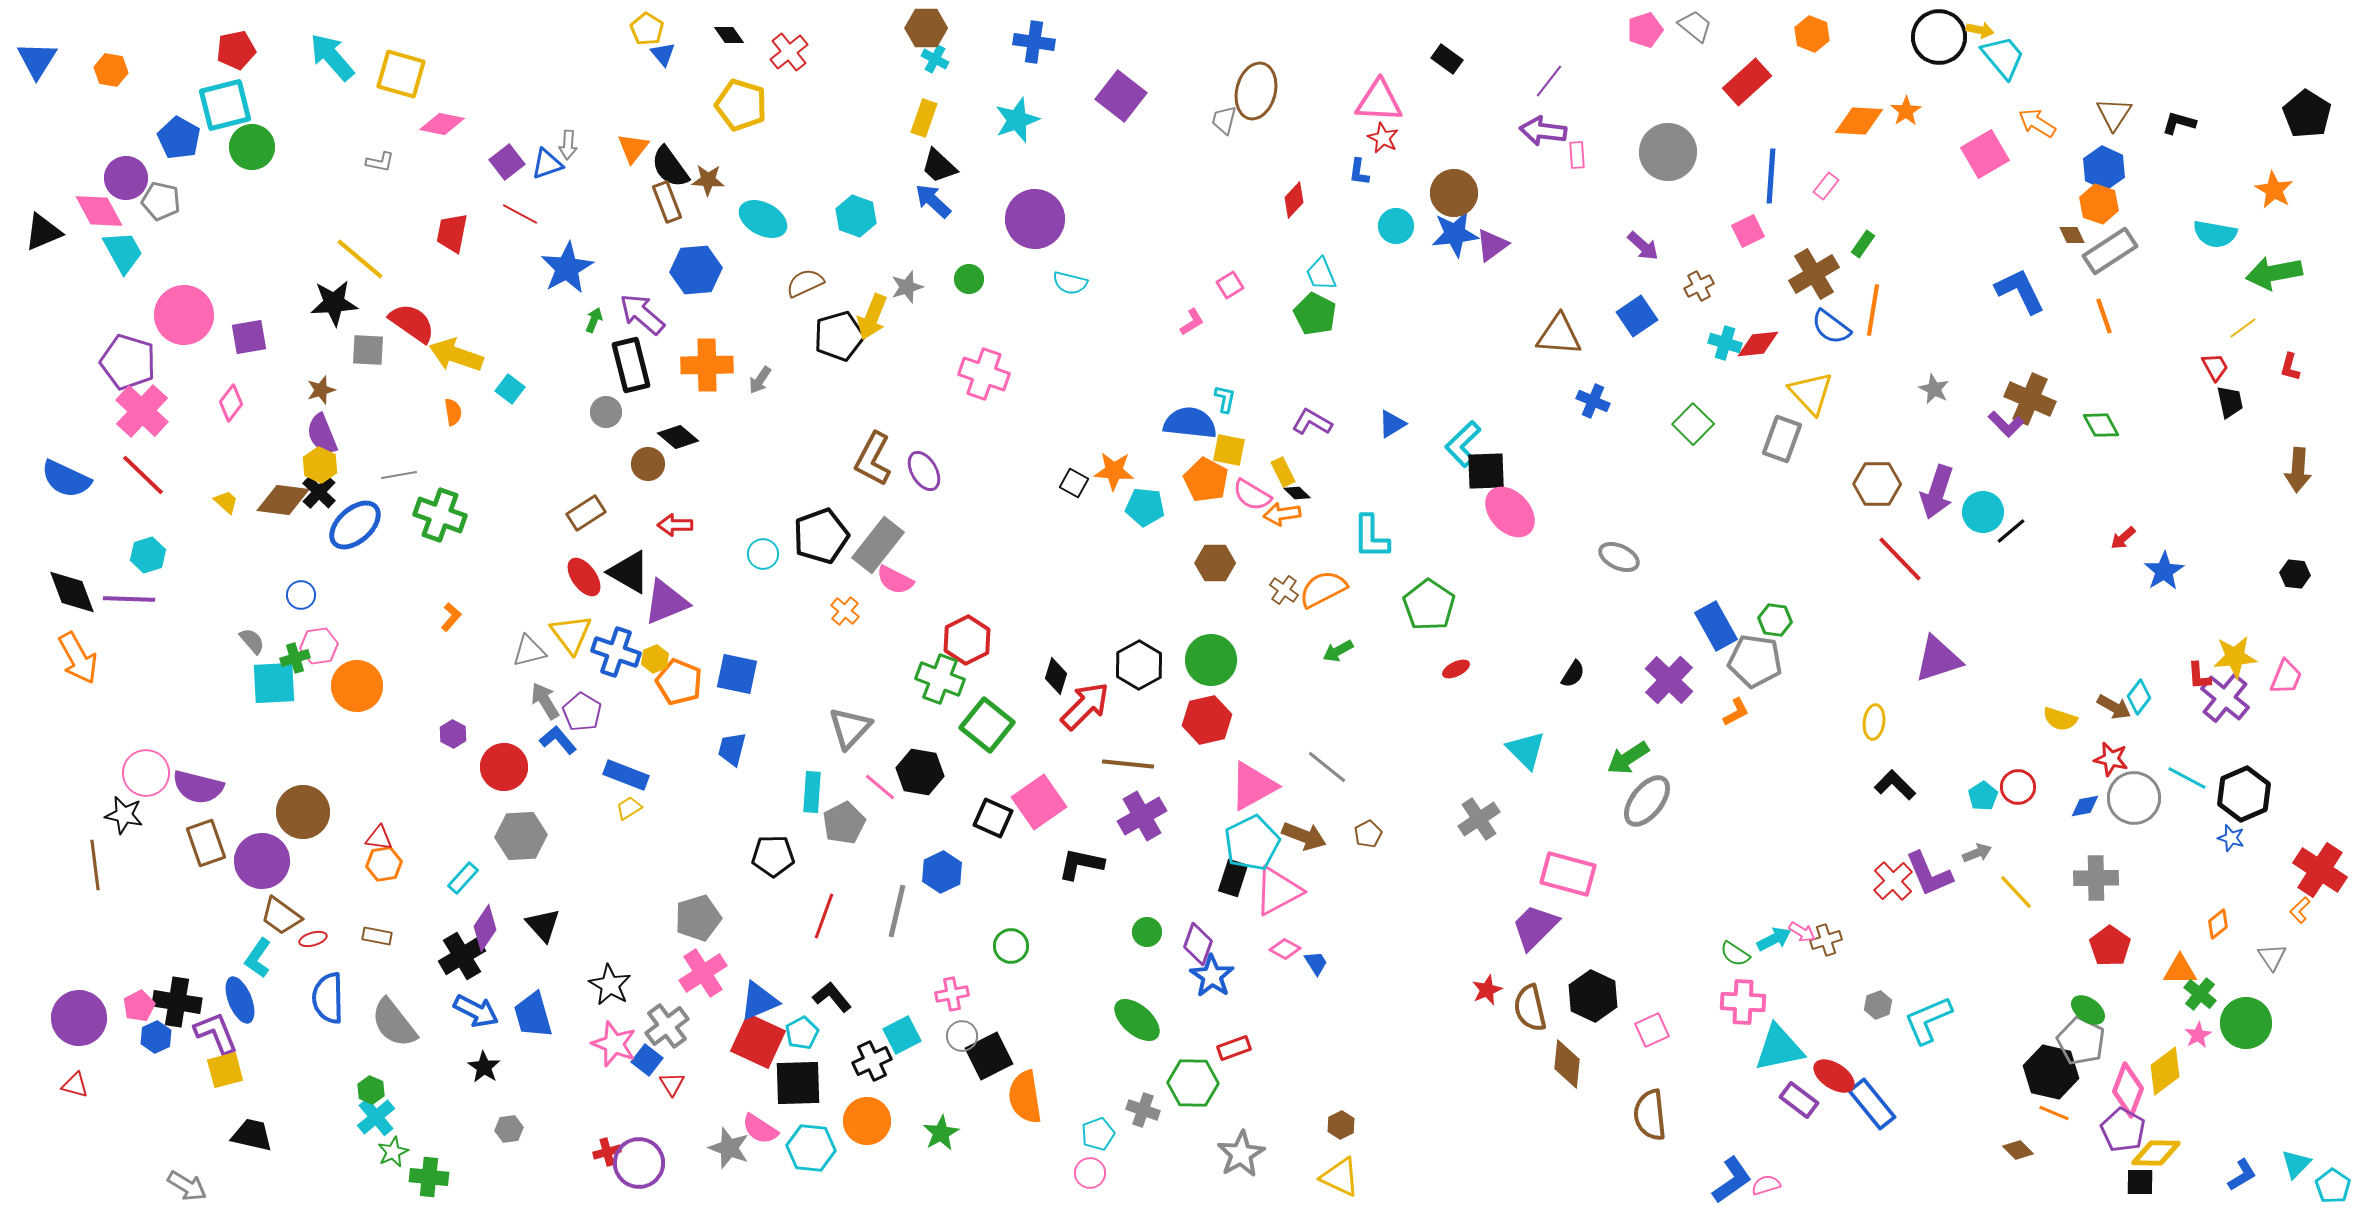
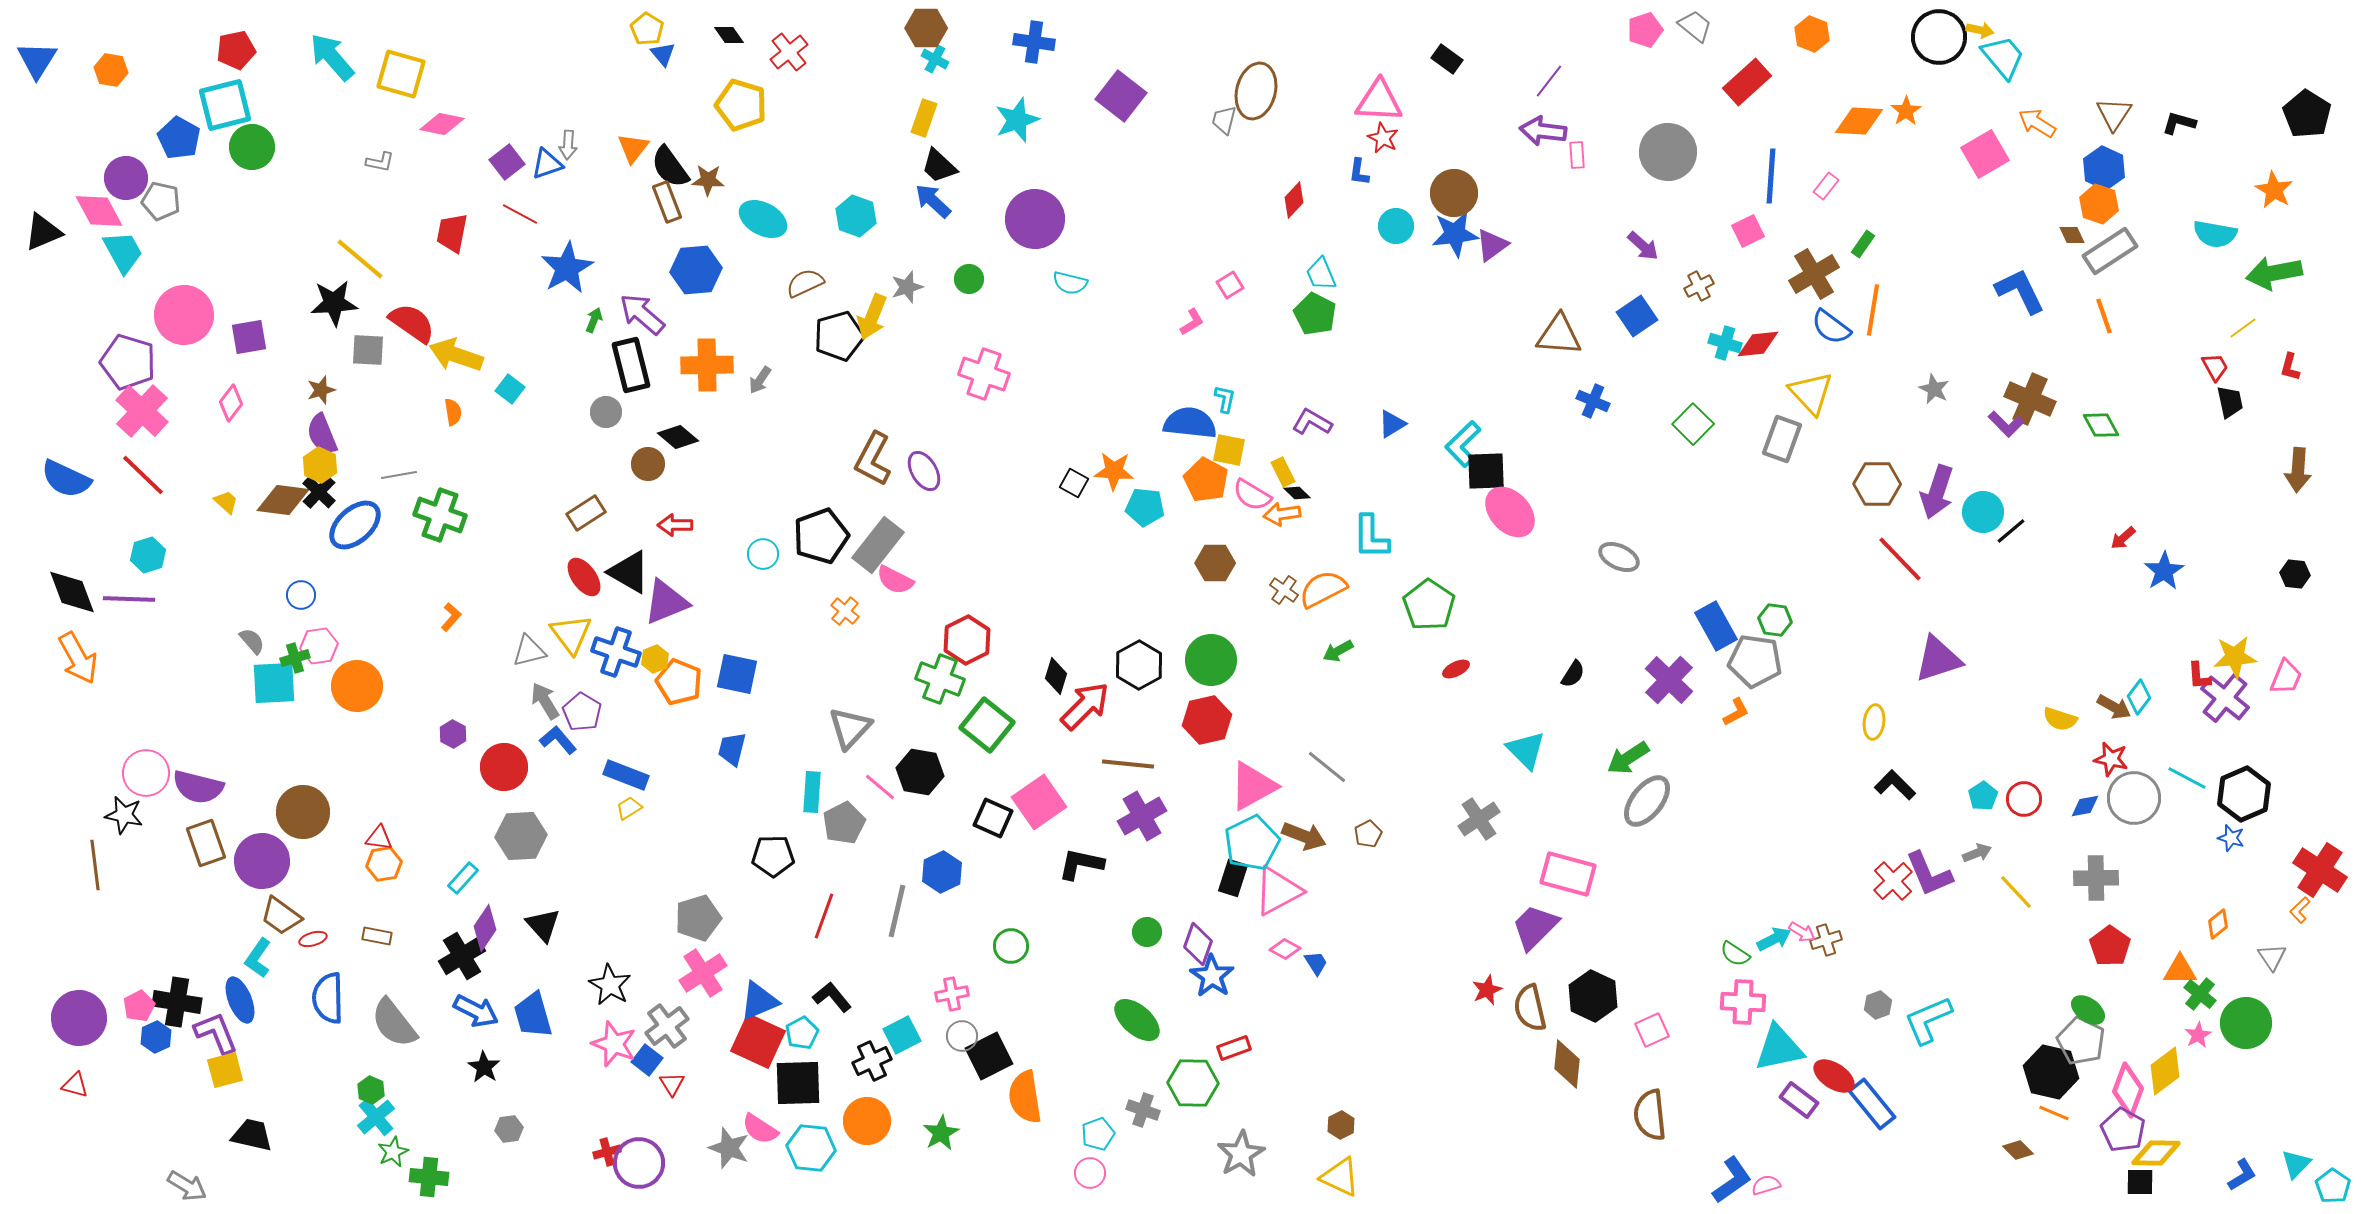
red circle at (2018, 787): moved 6 px right, 12 px down
